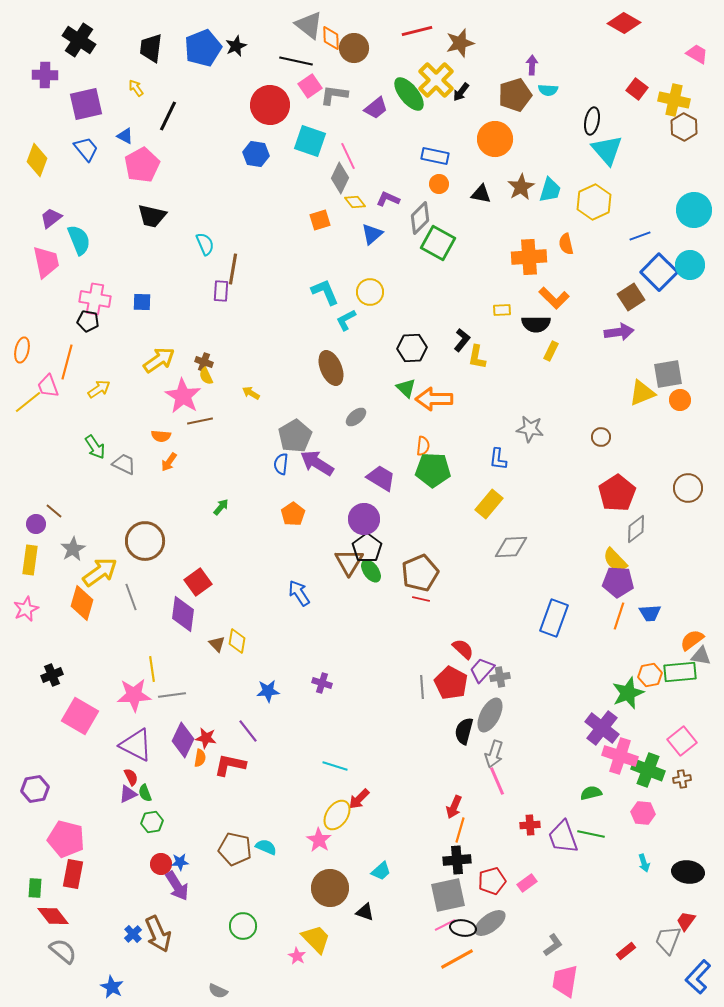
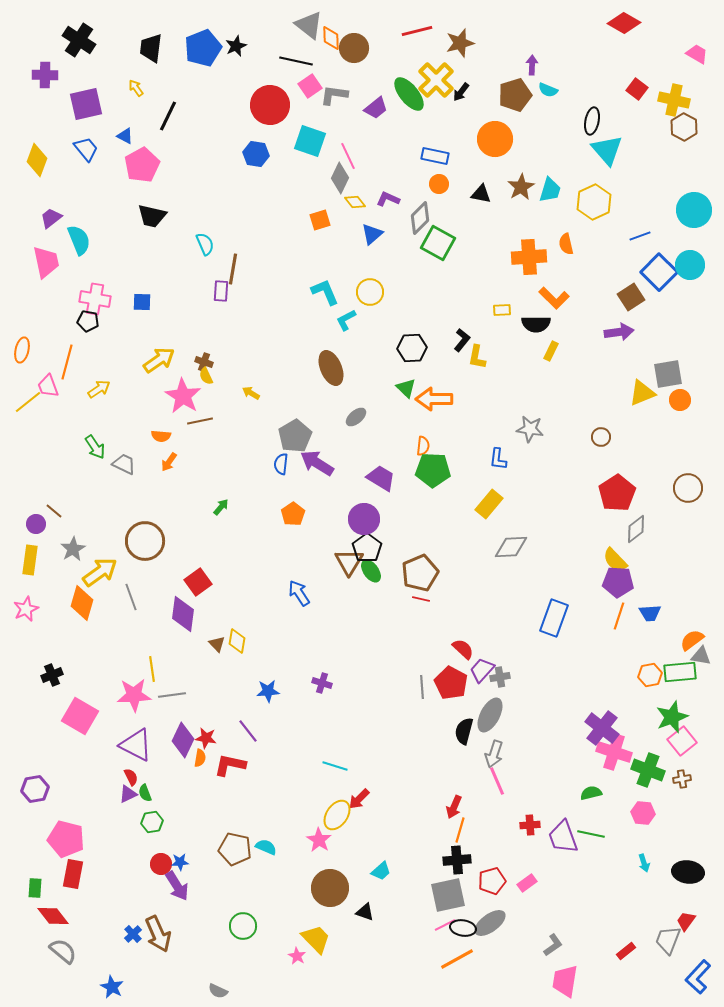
cyan semicircle at (548, 90): rotated 18 degrees clockwise
green star at (628, 693): moved 44 px right, 24 px down
pink cross at (620, 756): moved 6 px left, 4 px up
